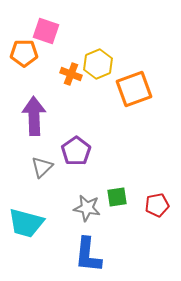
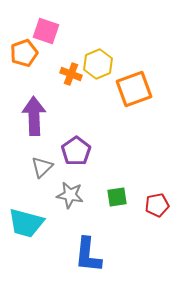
orange pentagon: rotated 20 degrees counterclockwise
gray star: moved 17 px left, 13 px up
